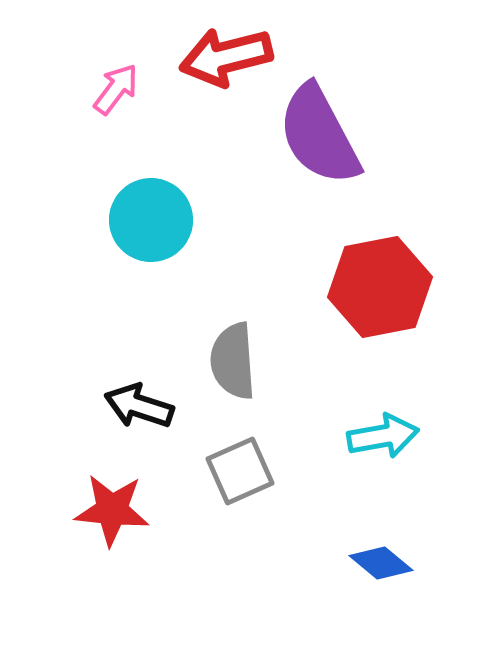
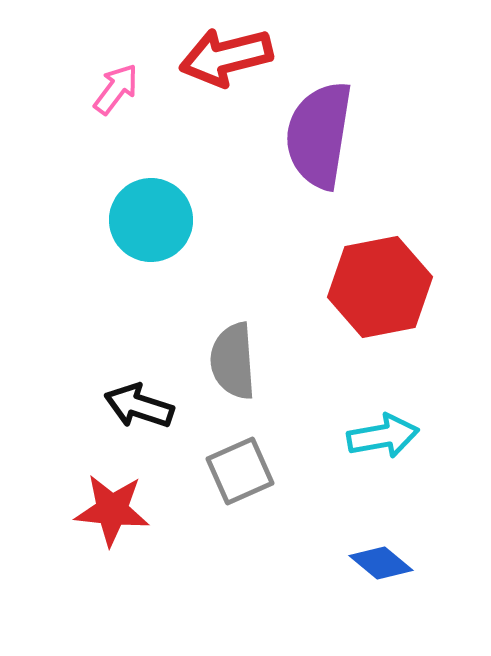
purple semicircle: rotated 37 degrees clockwise
